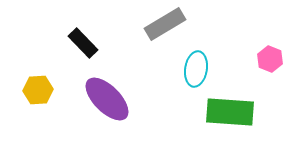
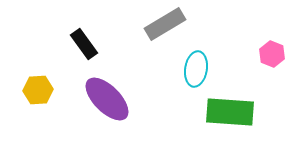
black rectangle: moved 1 px right, 1 px down; rotated 8 degrees clockwise
pink hexagon: moved 2 px right, 5 px up
